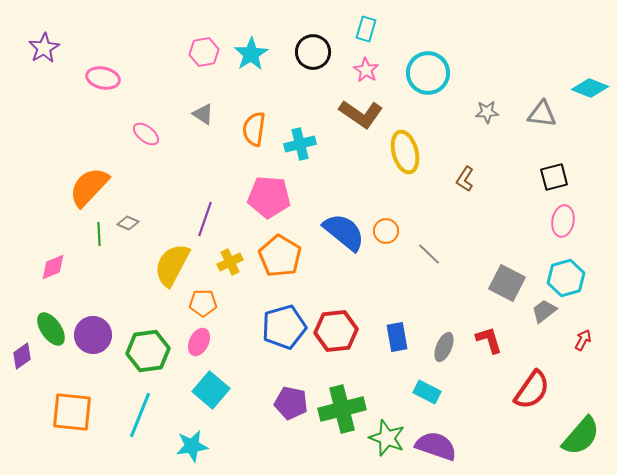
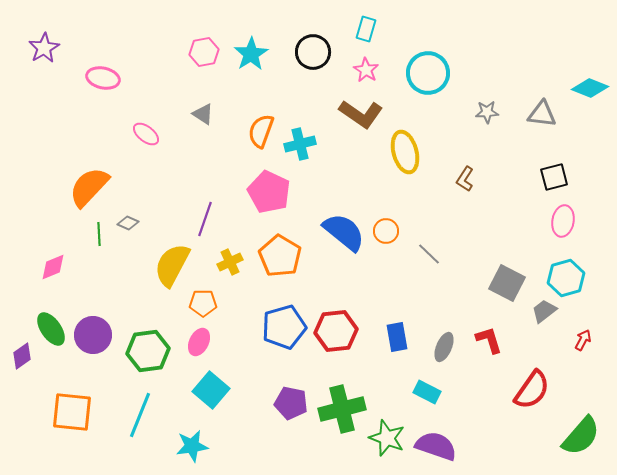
orange semicircle at (254, 129): moved 7 px right, 2 px down; rotated 12 degrees clockwise
pink pentagon at (269, 197): moved 5 px up; rotated 21 degrees clockwise
